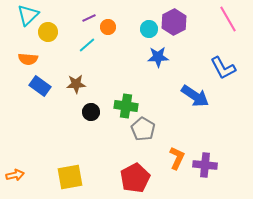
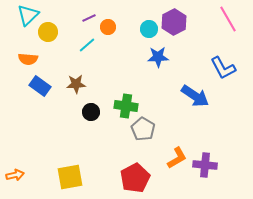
orange L-shape: rotated 35 degrees clockwise
